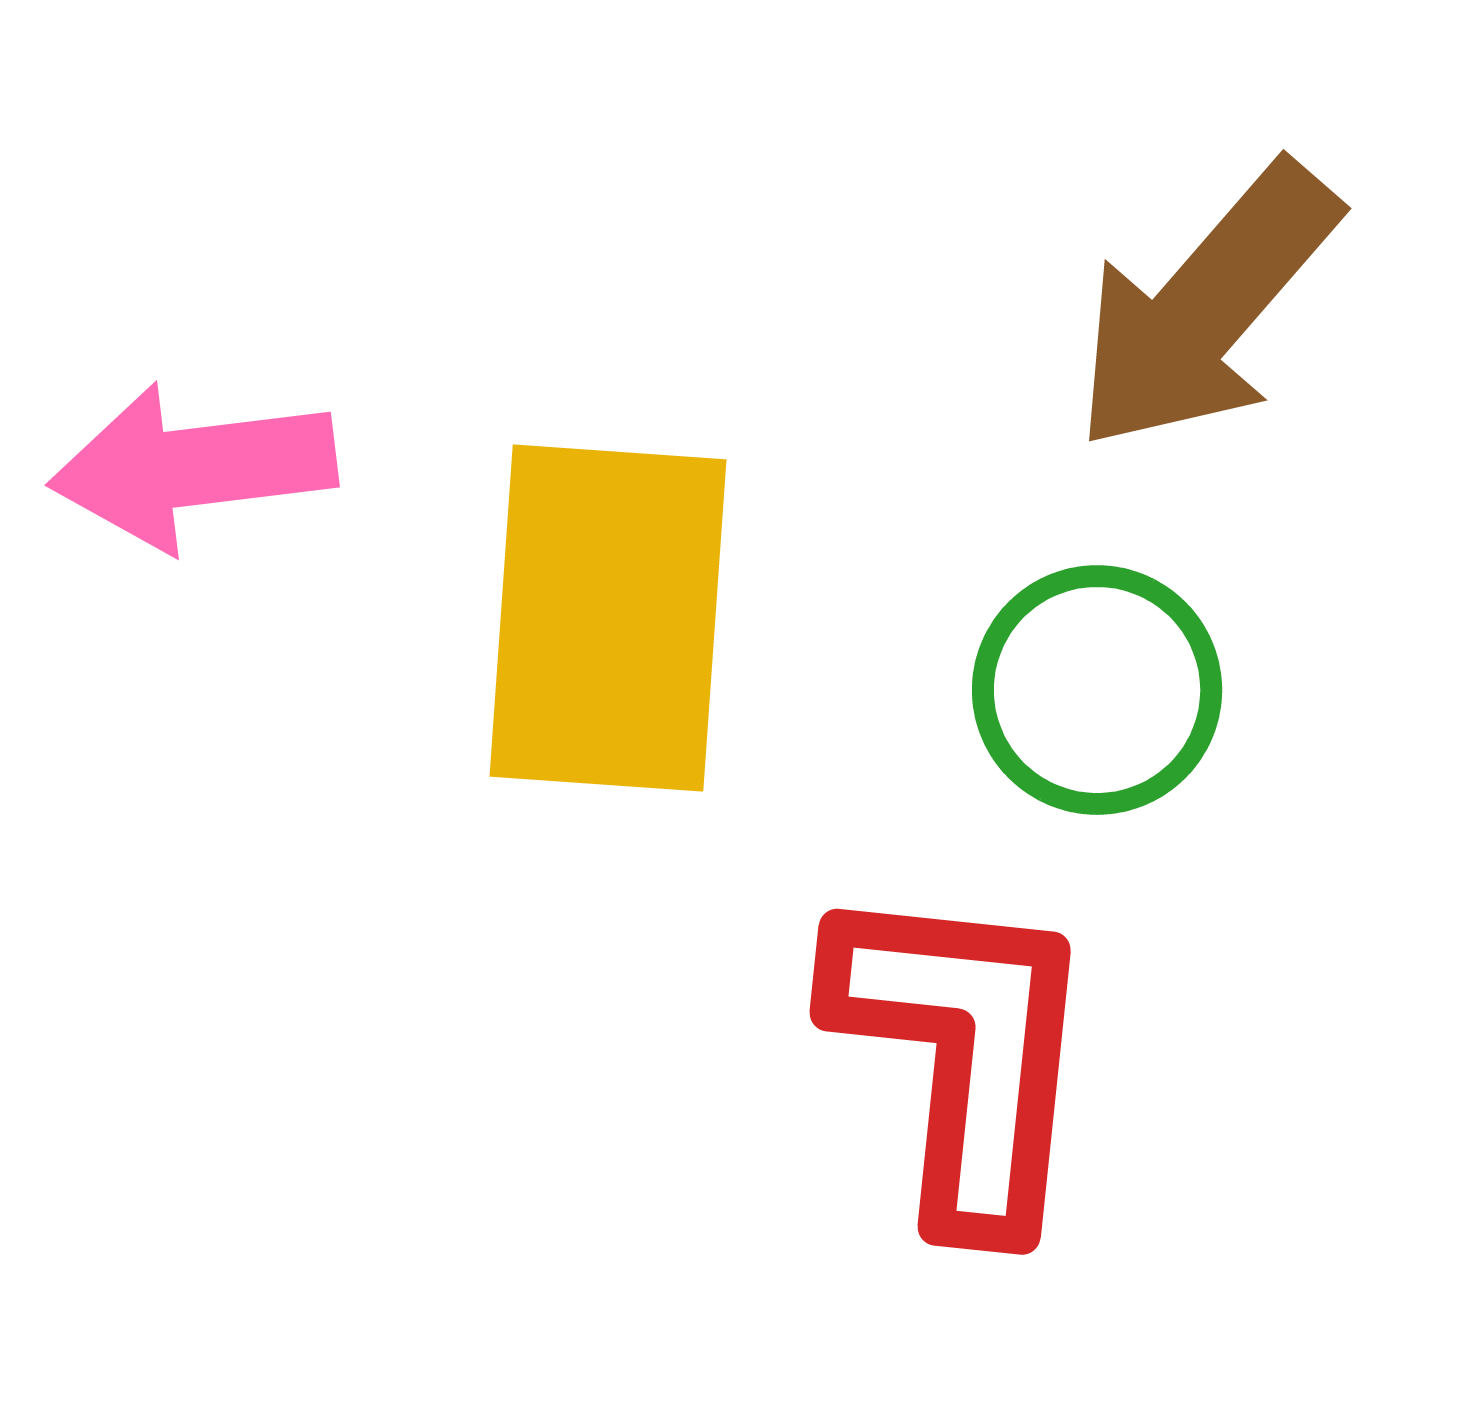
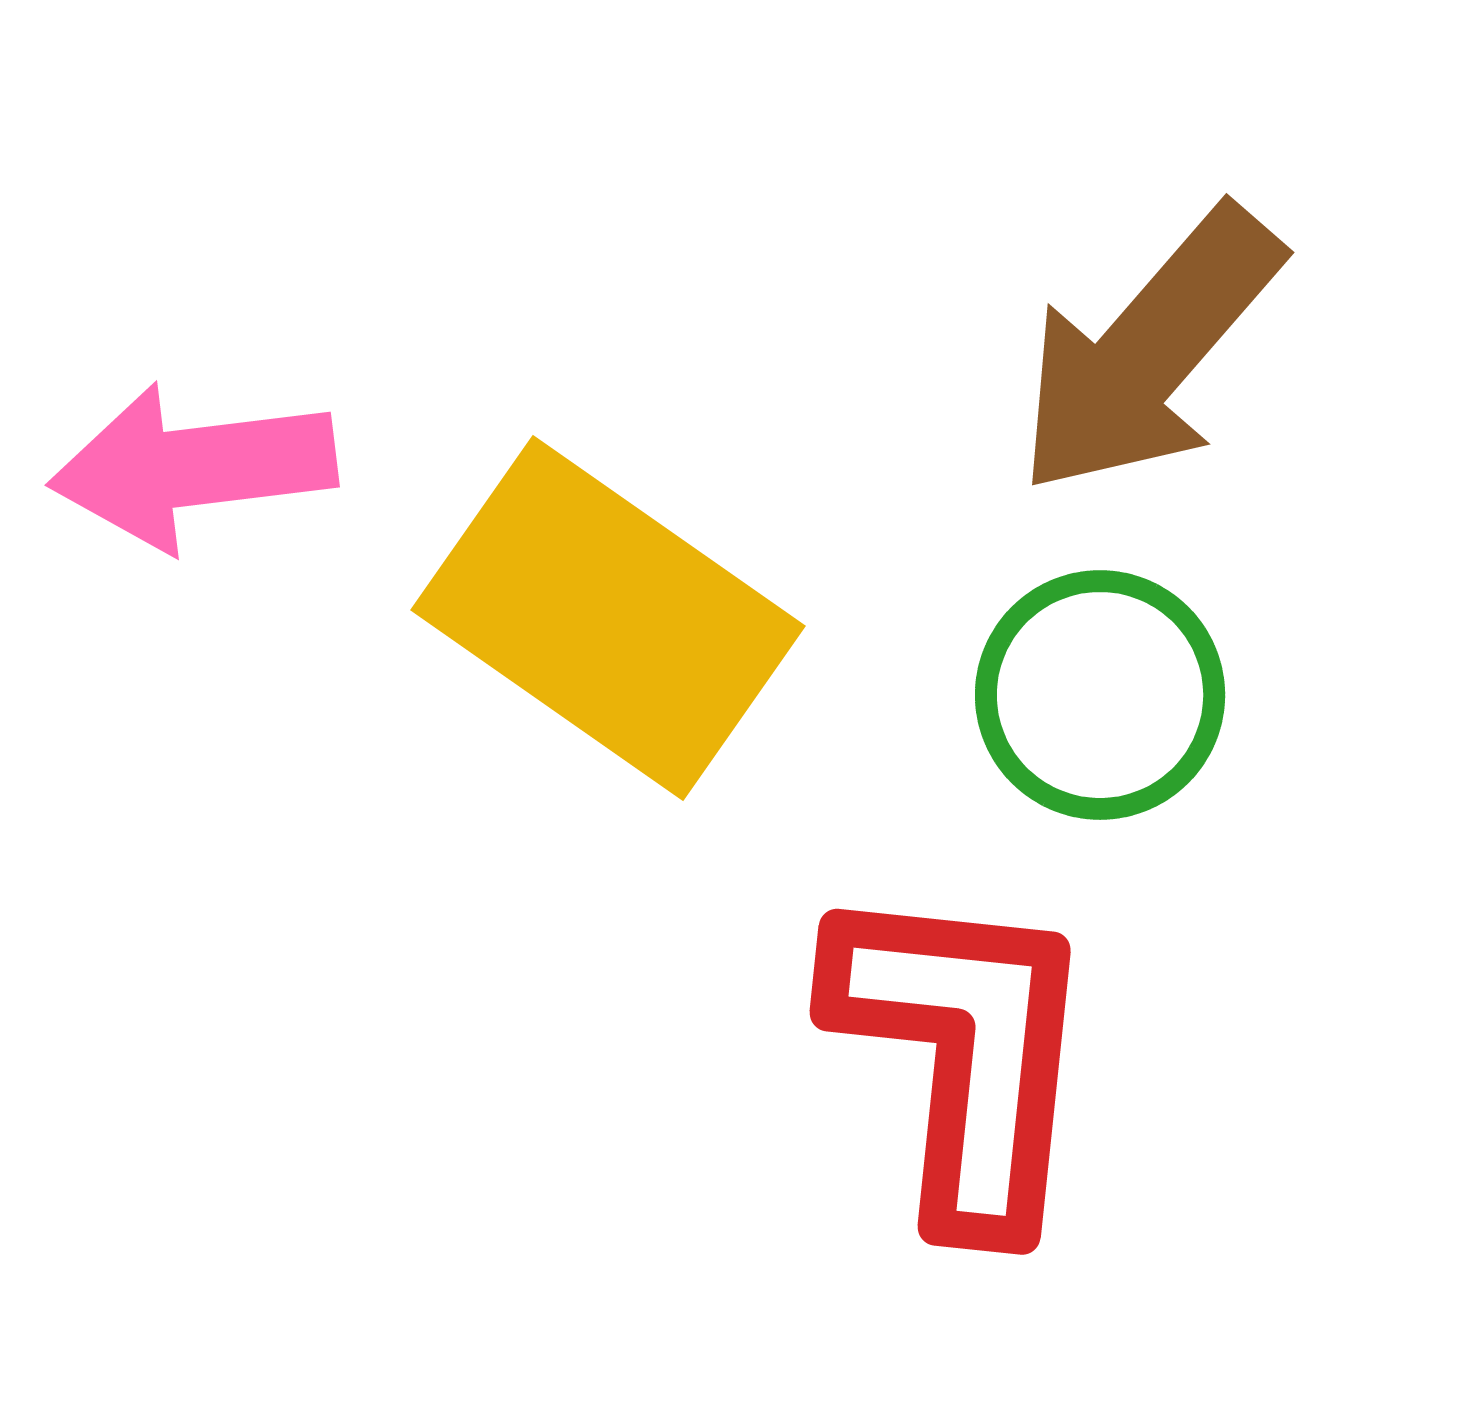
brown arrow: moved 57 px left, 44 px down
yellow rectangle: rotated 59 degrees counterclockwise
green circle: moved 3 px right, 5 px down
